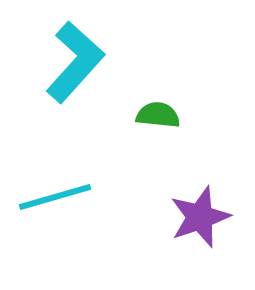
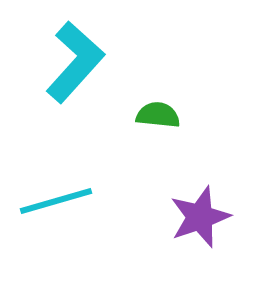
cyan line: moved 1 px right, 4 px down
